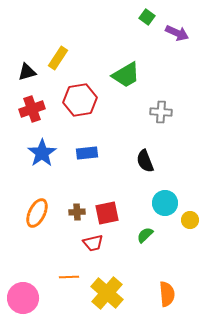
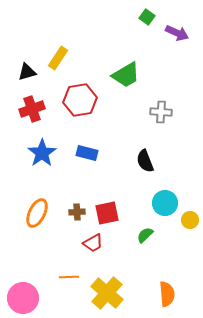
blue rectangle: rotated 20 degrees clockwise
red trapezoid: rotated 15 degrees counterclockwise
